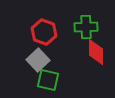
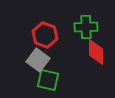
red hexagon: moved 1 px right, 3 px down
gray square: rotated 10 degrees counterclockwise
